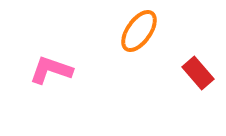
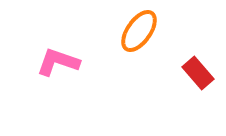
pink L-shape: moved 7 px right, 8 px up
